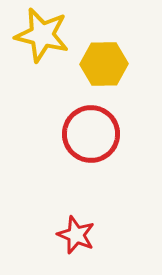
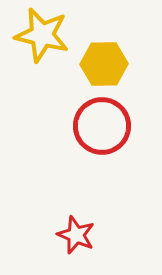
red circle: moved 11 px right, 8 px up
